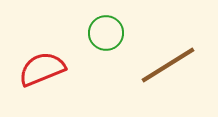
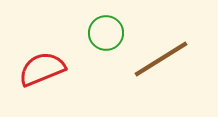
brown line: moved 7 px left, 6 px up
